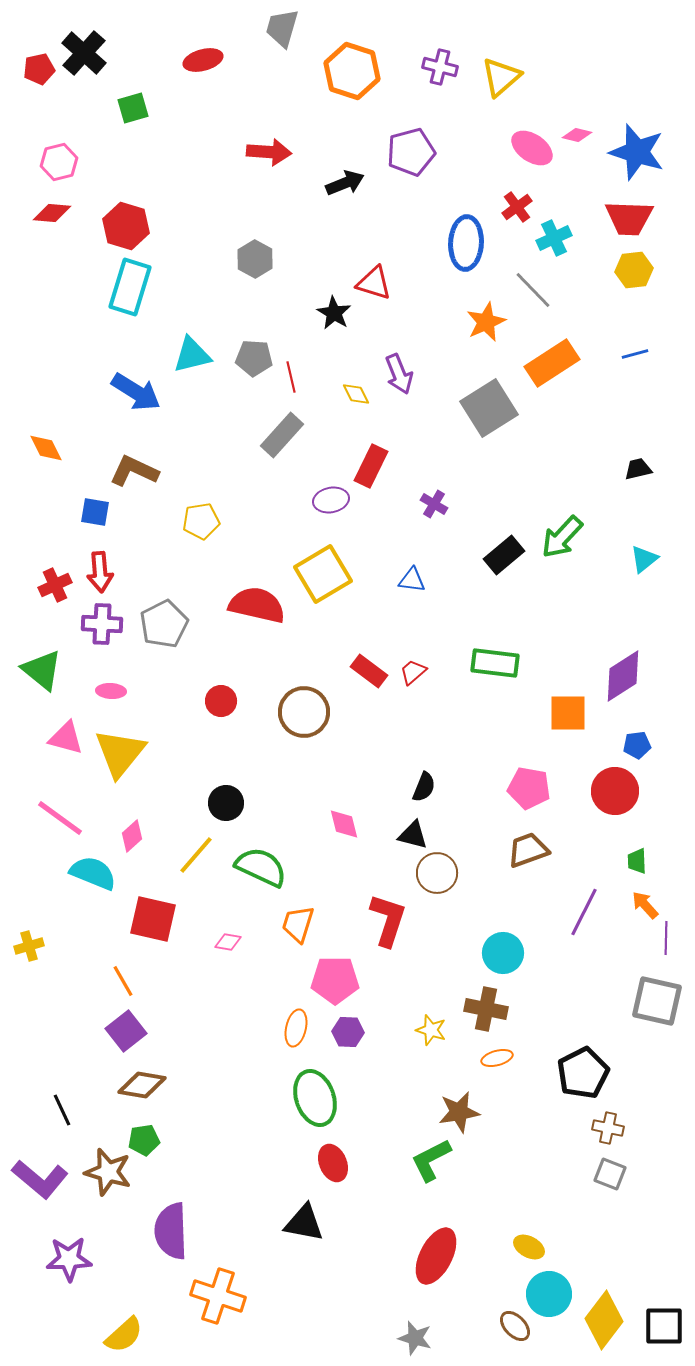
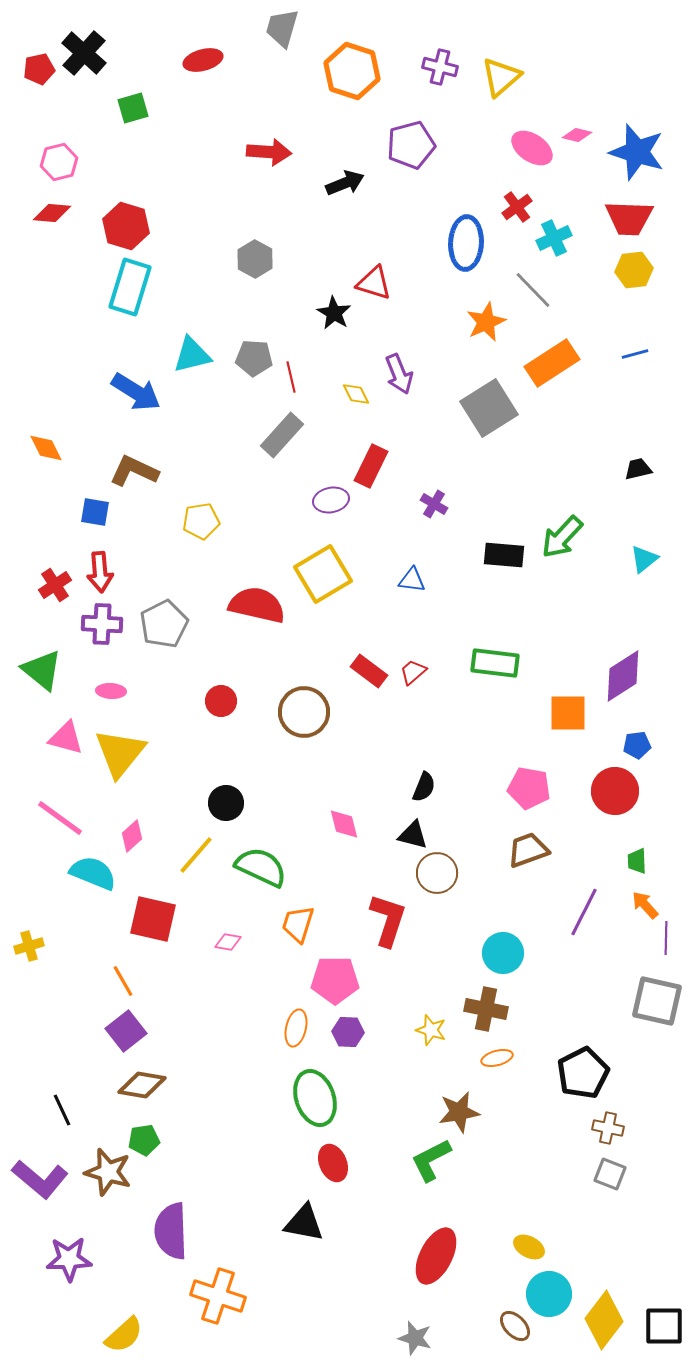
purple pentagon at (411, 152): moved 7 px up
black rectangle at (504, 555): rotated 45 degrees clockwise
red cross at (55, 585): rotated 8 degrees counterclockwise
